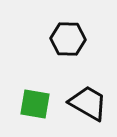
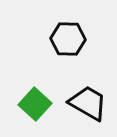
green square: rotated 32 degrees clockwise
